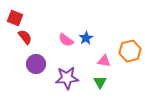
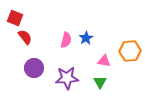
pink semicircle: rotated 112 degrees counterclockwise
orange hexagon: rotated 10 degrees clockwise
purple circle: moved 2 px left, 4 px down
